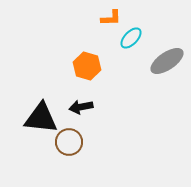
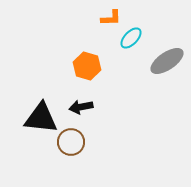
brown circle: moved 2 px right
